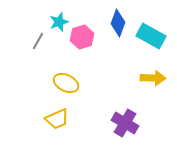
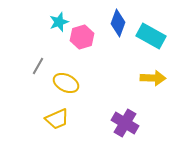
gray line: moved 25 px down
